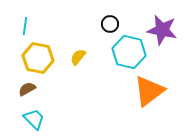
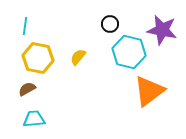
cyan trapezoid: rotated 50 degrees counterclockwise
